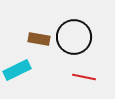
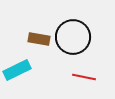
black circle: moved 1 px left
